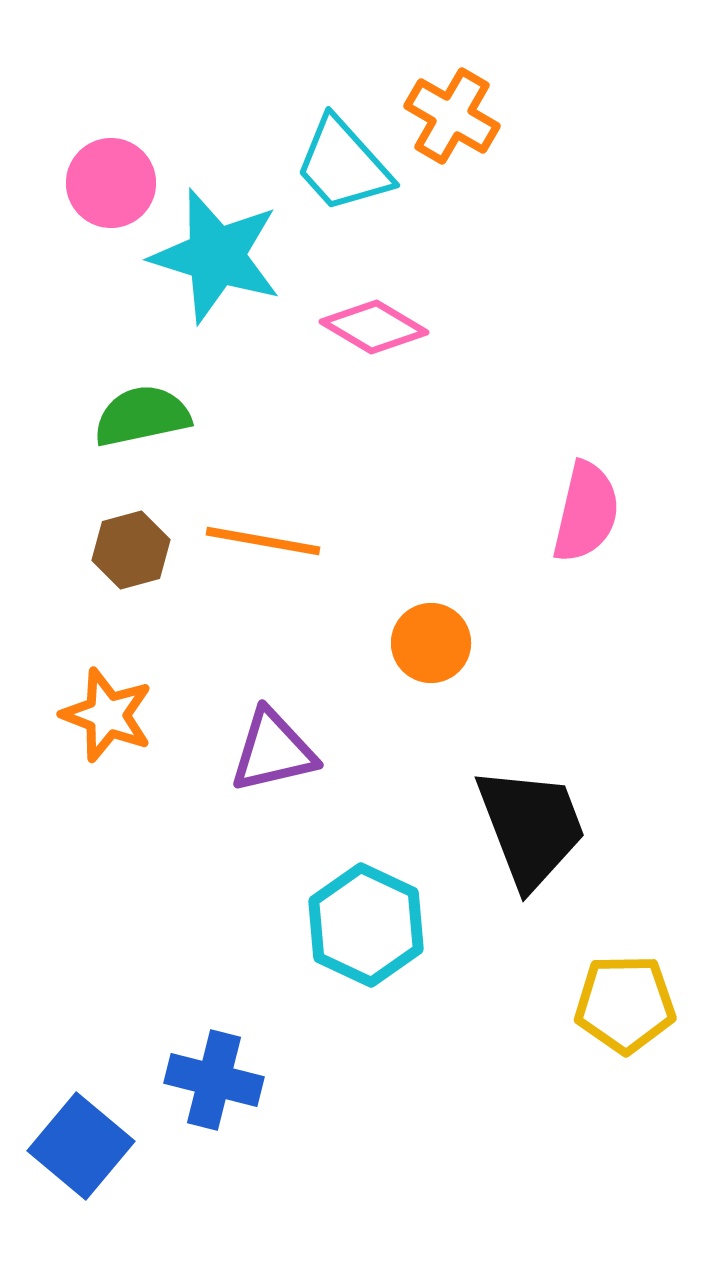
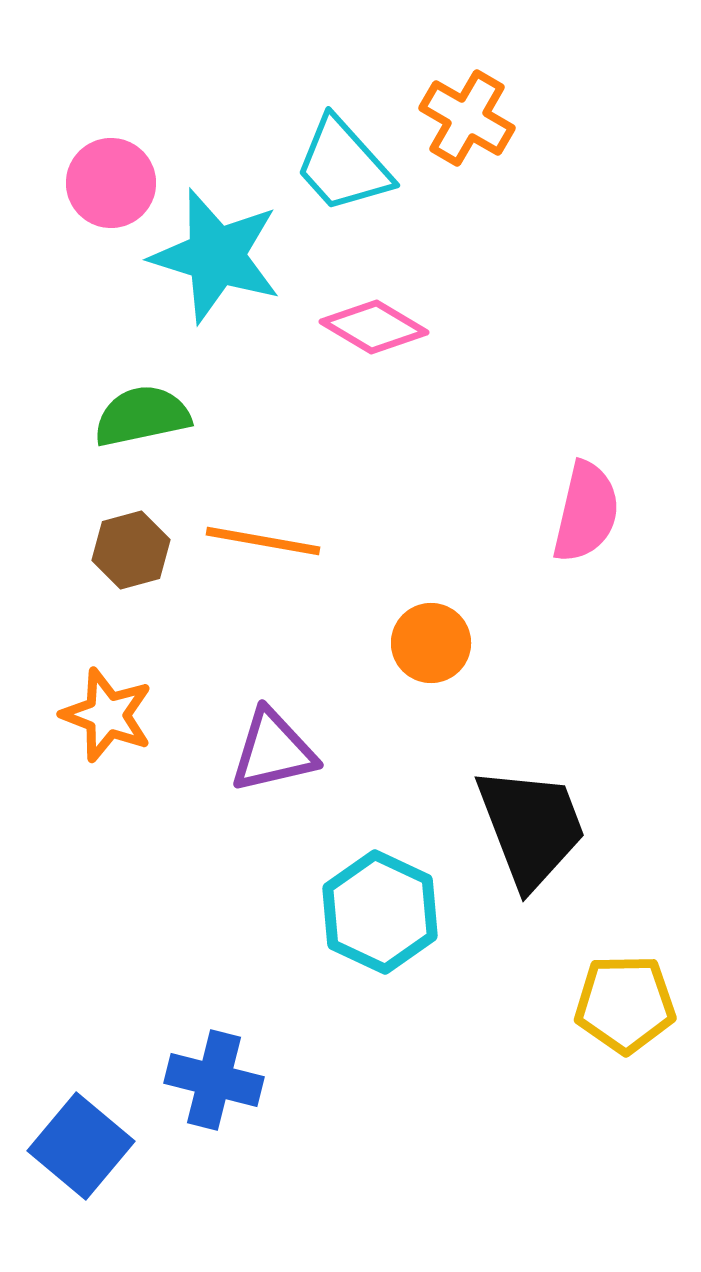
orange cross: moved 15 px right, 2 px down
cyan hexagon: moved 14 px right, 13 px up
